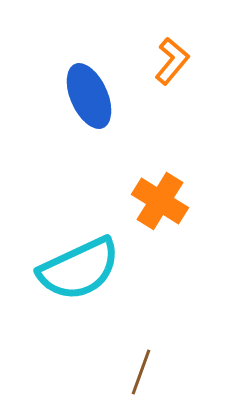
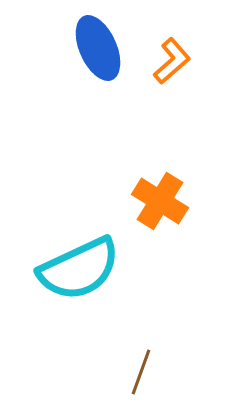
orange L-shape: rotated 9 degrees clockwise
blue ellipse: moved 9 px right, 48 px up
